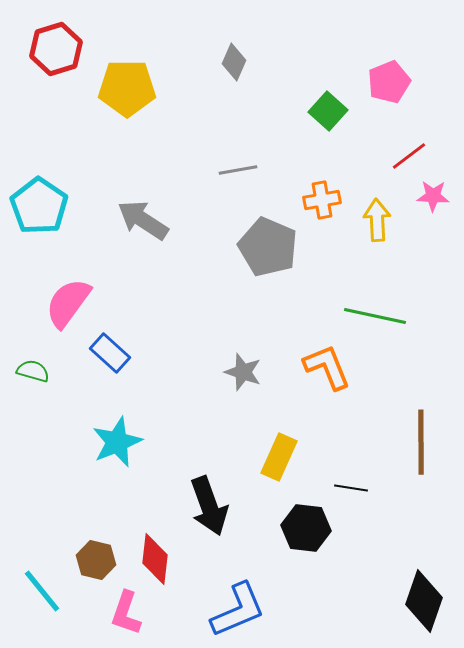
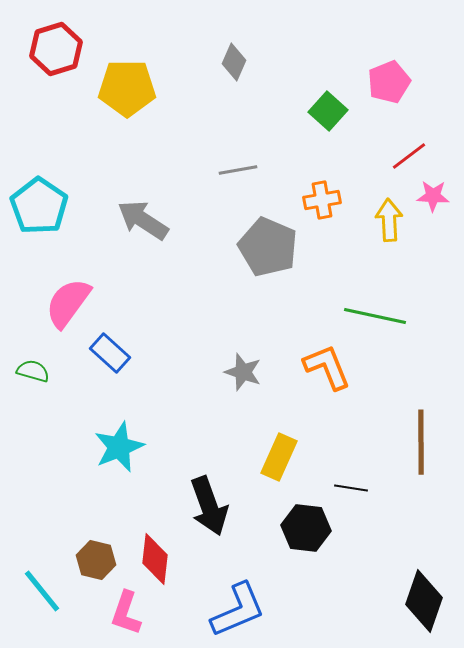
yellow arrow: moved 12 px right
cyan star: moved 2 px right, 5 px down
